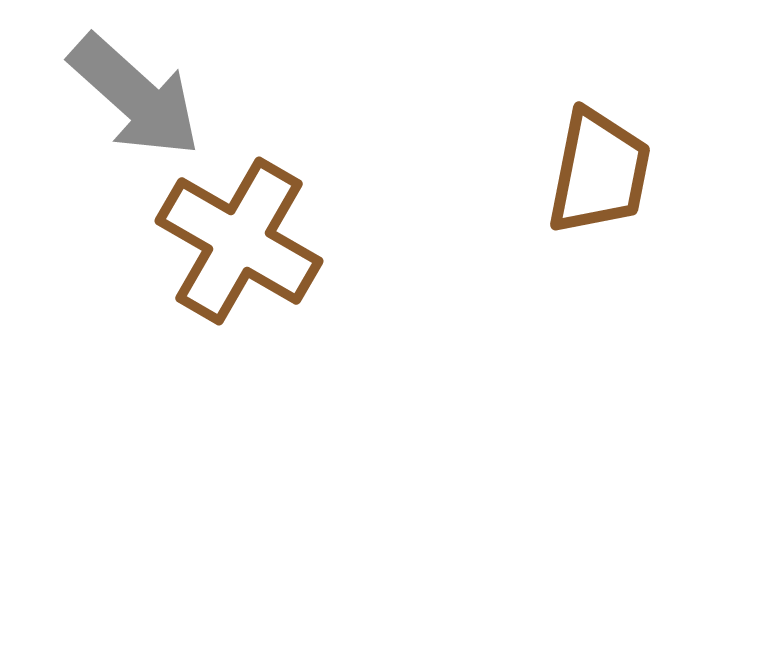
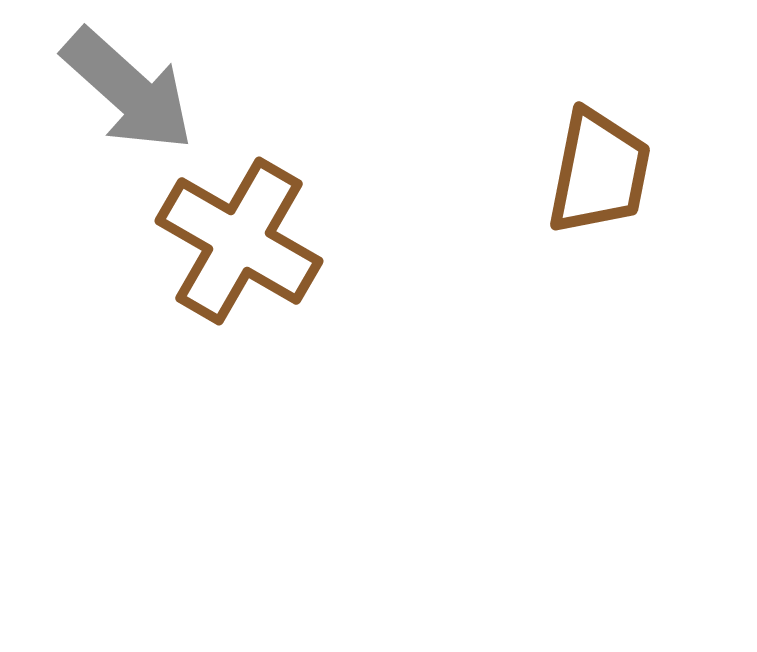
gray arrow: moved 7 px left, 6 px up
